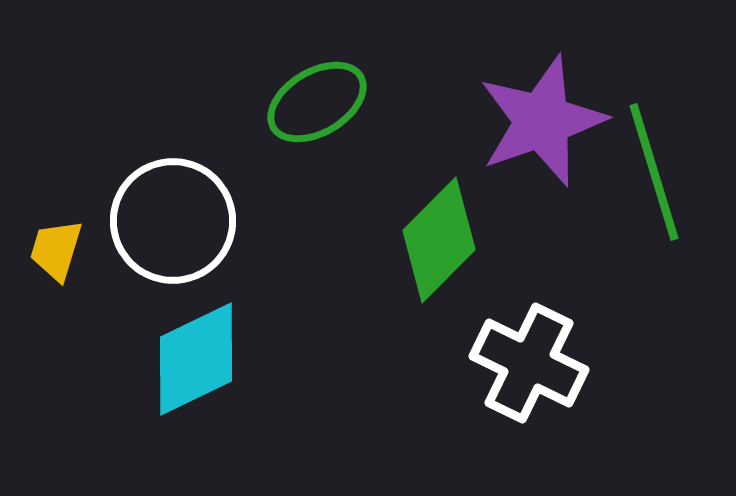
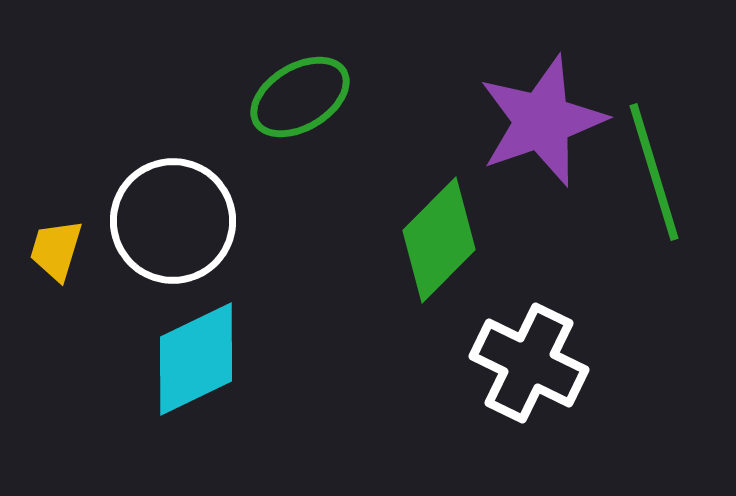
green ellipse: moved 17 px left, 5 px up
